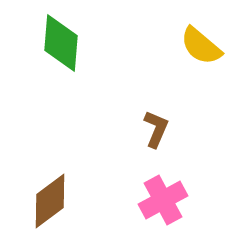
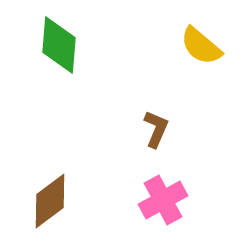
green diamond: moved 2 px left, 2 px down
